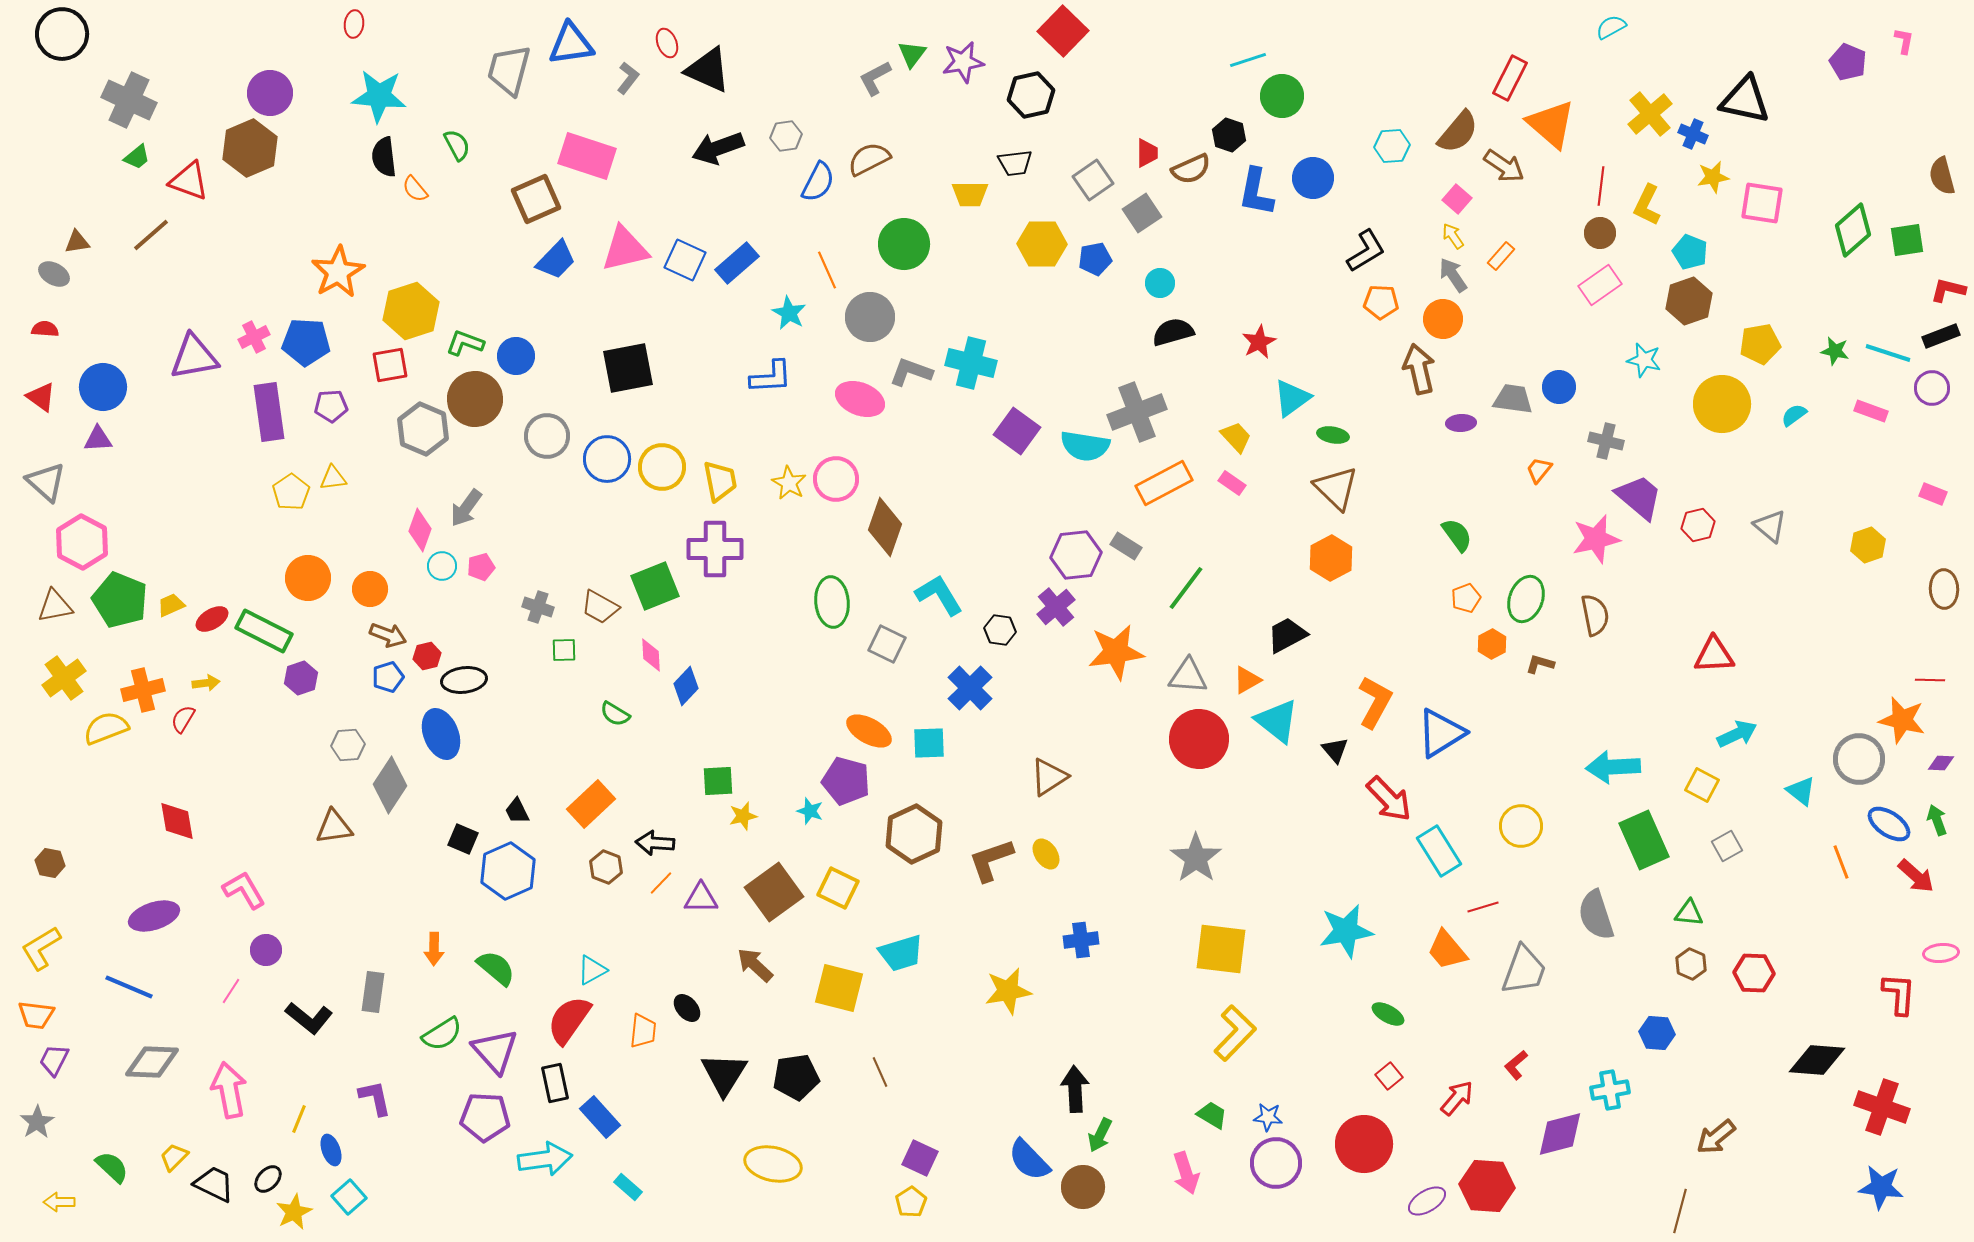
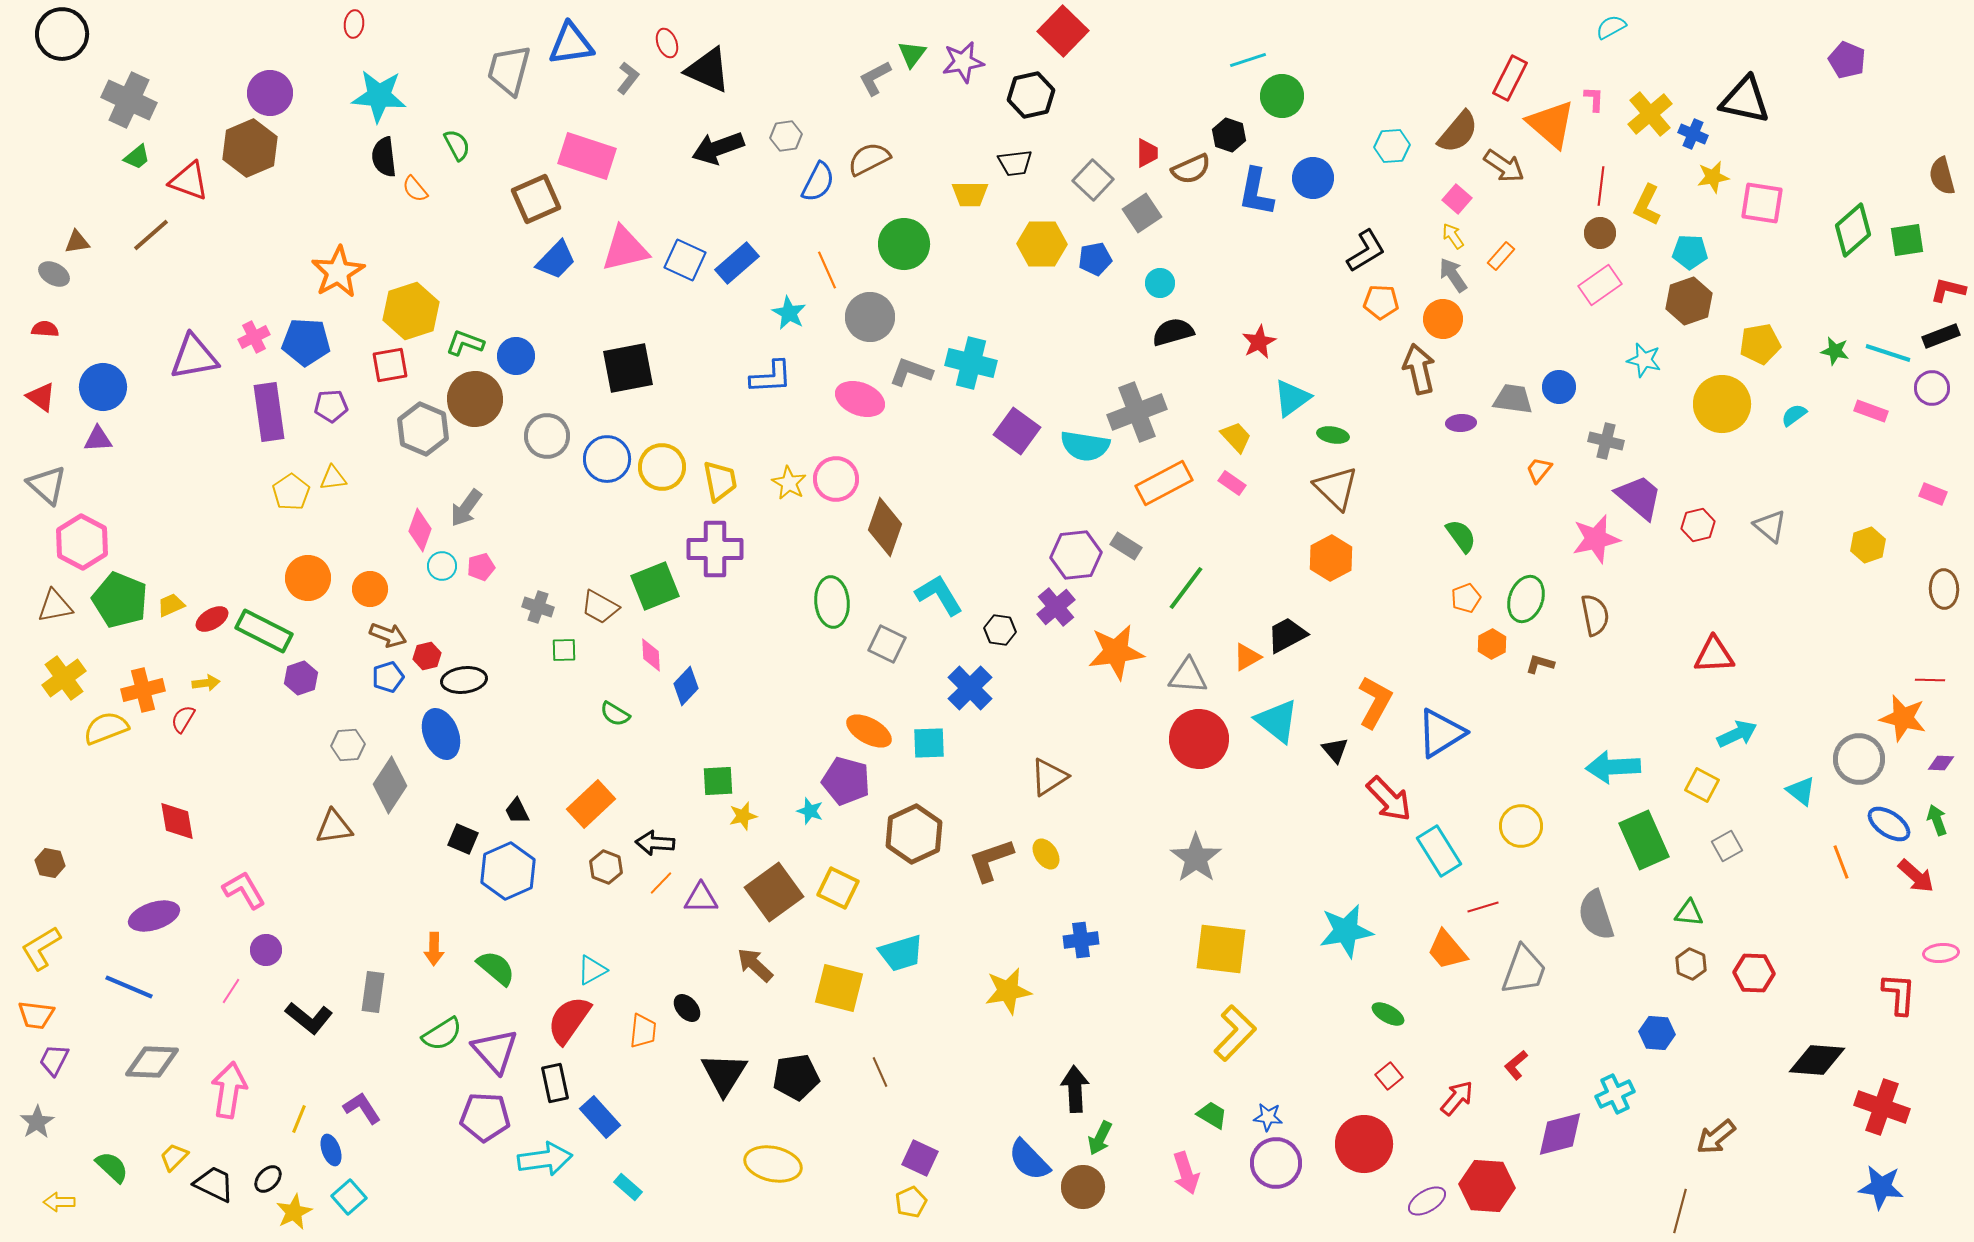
pink L-shape at (1904, 41): moved 310 px left, 58 px down; rotated 8 degrees counterclockwise
purple pentagon at (1848, 62): moved 1 px left, 2 px up
gray square at (1093, 180): rotated 12 degrees counterclockwise
cyan pentagon at (1690, 252): rotated 20 degrees counterclockwise
gray triangle at (46, 482): moved 1 px right, 3 px down
green semicircle at (1457, 535): moved 4 px right, 1 px down
orange triangle at (1247, 680): moved 23 px up
orange star at (1902, 720): moved 1 px right, 2 px up
pink arrow at (229, 1090): rotated 20 degrees clockwise
cyan cross at (1610, 1090): moved 5 px right, 4 px down; rotated 15 degrees counterclockwise
purple L-shape at (375, 1098): moved 13 px left, 10 px down; rotated 21 degrees counterclockwise
green arrow at (1100, 1135): moved 3 px down
yellow pentagon at (911, 1202): rotated 8 degrees clockwise
